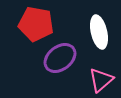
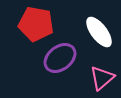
white ellipse: rotated 24 degrees counterclockwise
pink triangle: moved 1 px right, 2 px up
